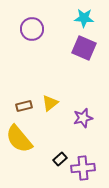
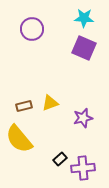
yellow triangle: rotated 18 degrees clockwise
